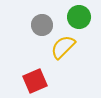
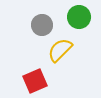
yellow semicircle: moved 3 px left, 3 px down
